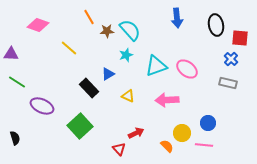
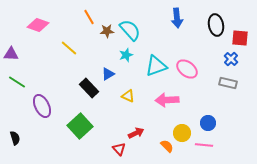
purple ellipse: rotated 40 degrees clockwise
